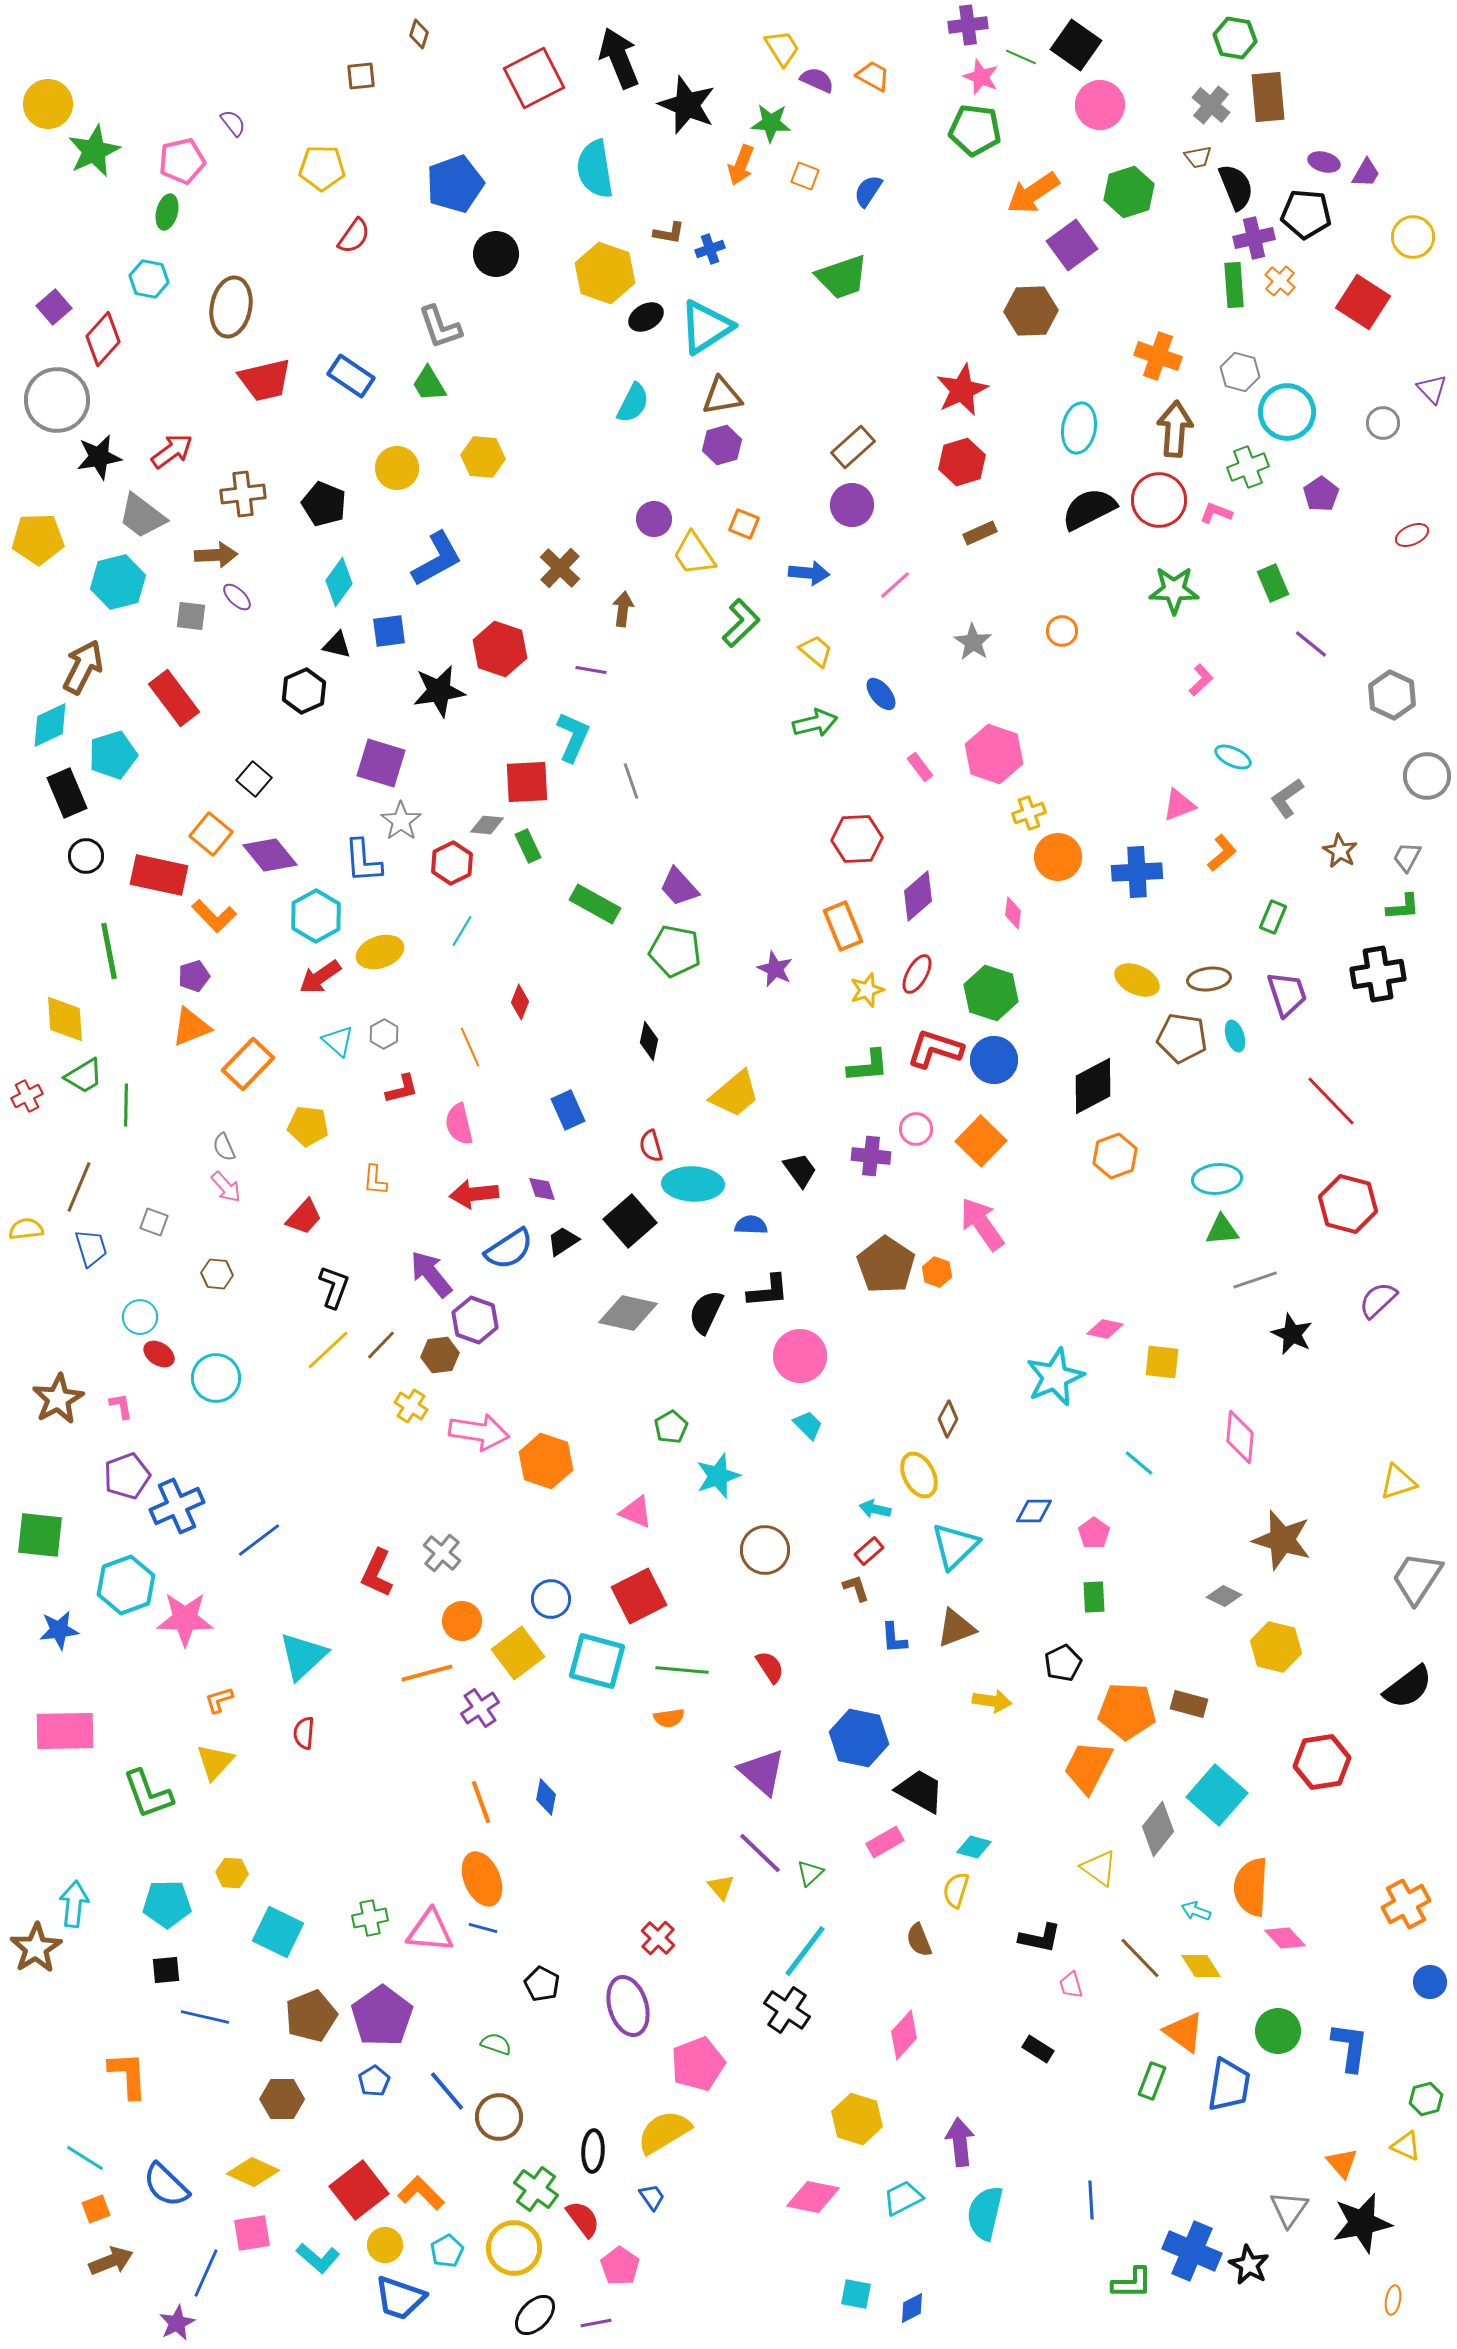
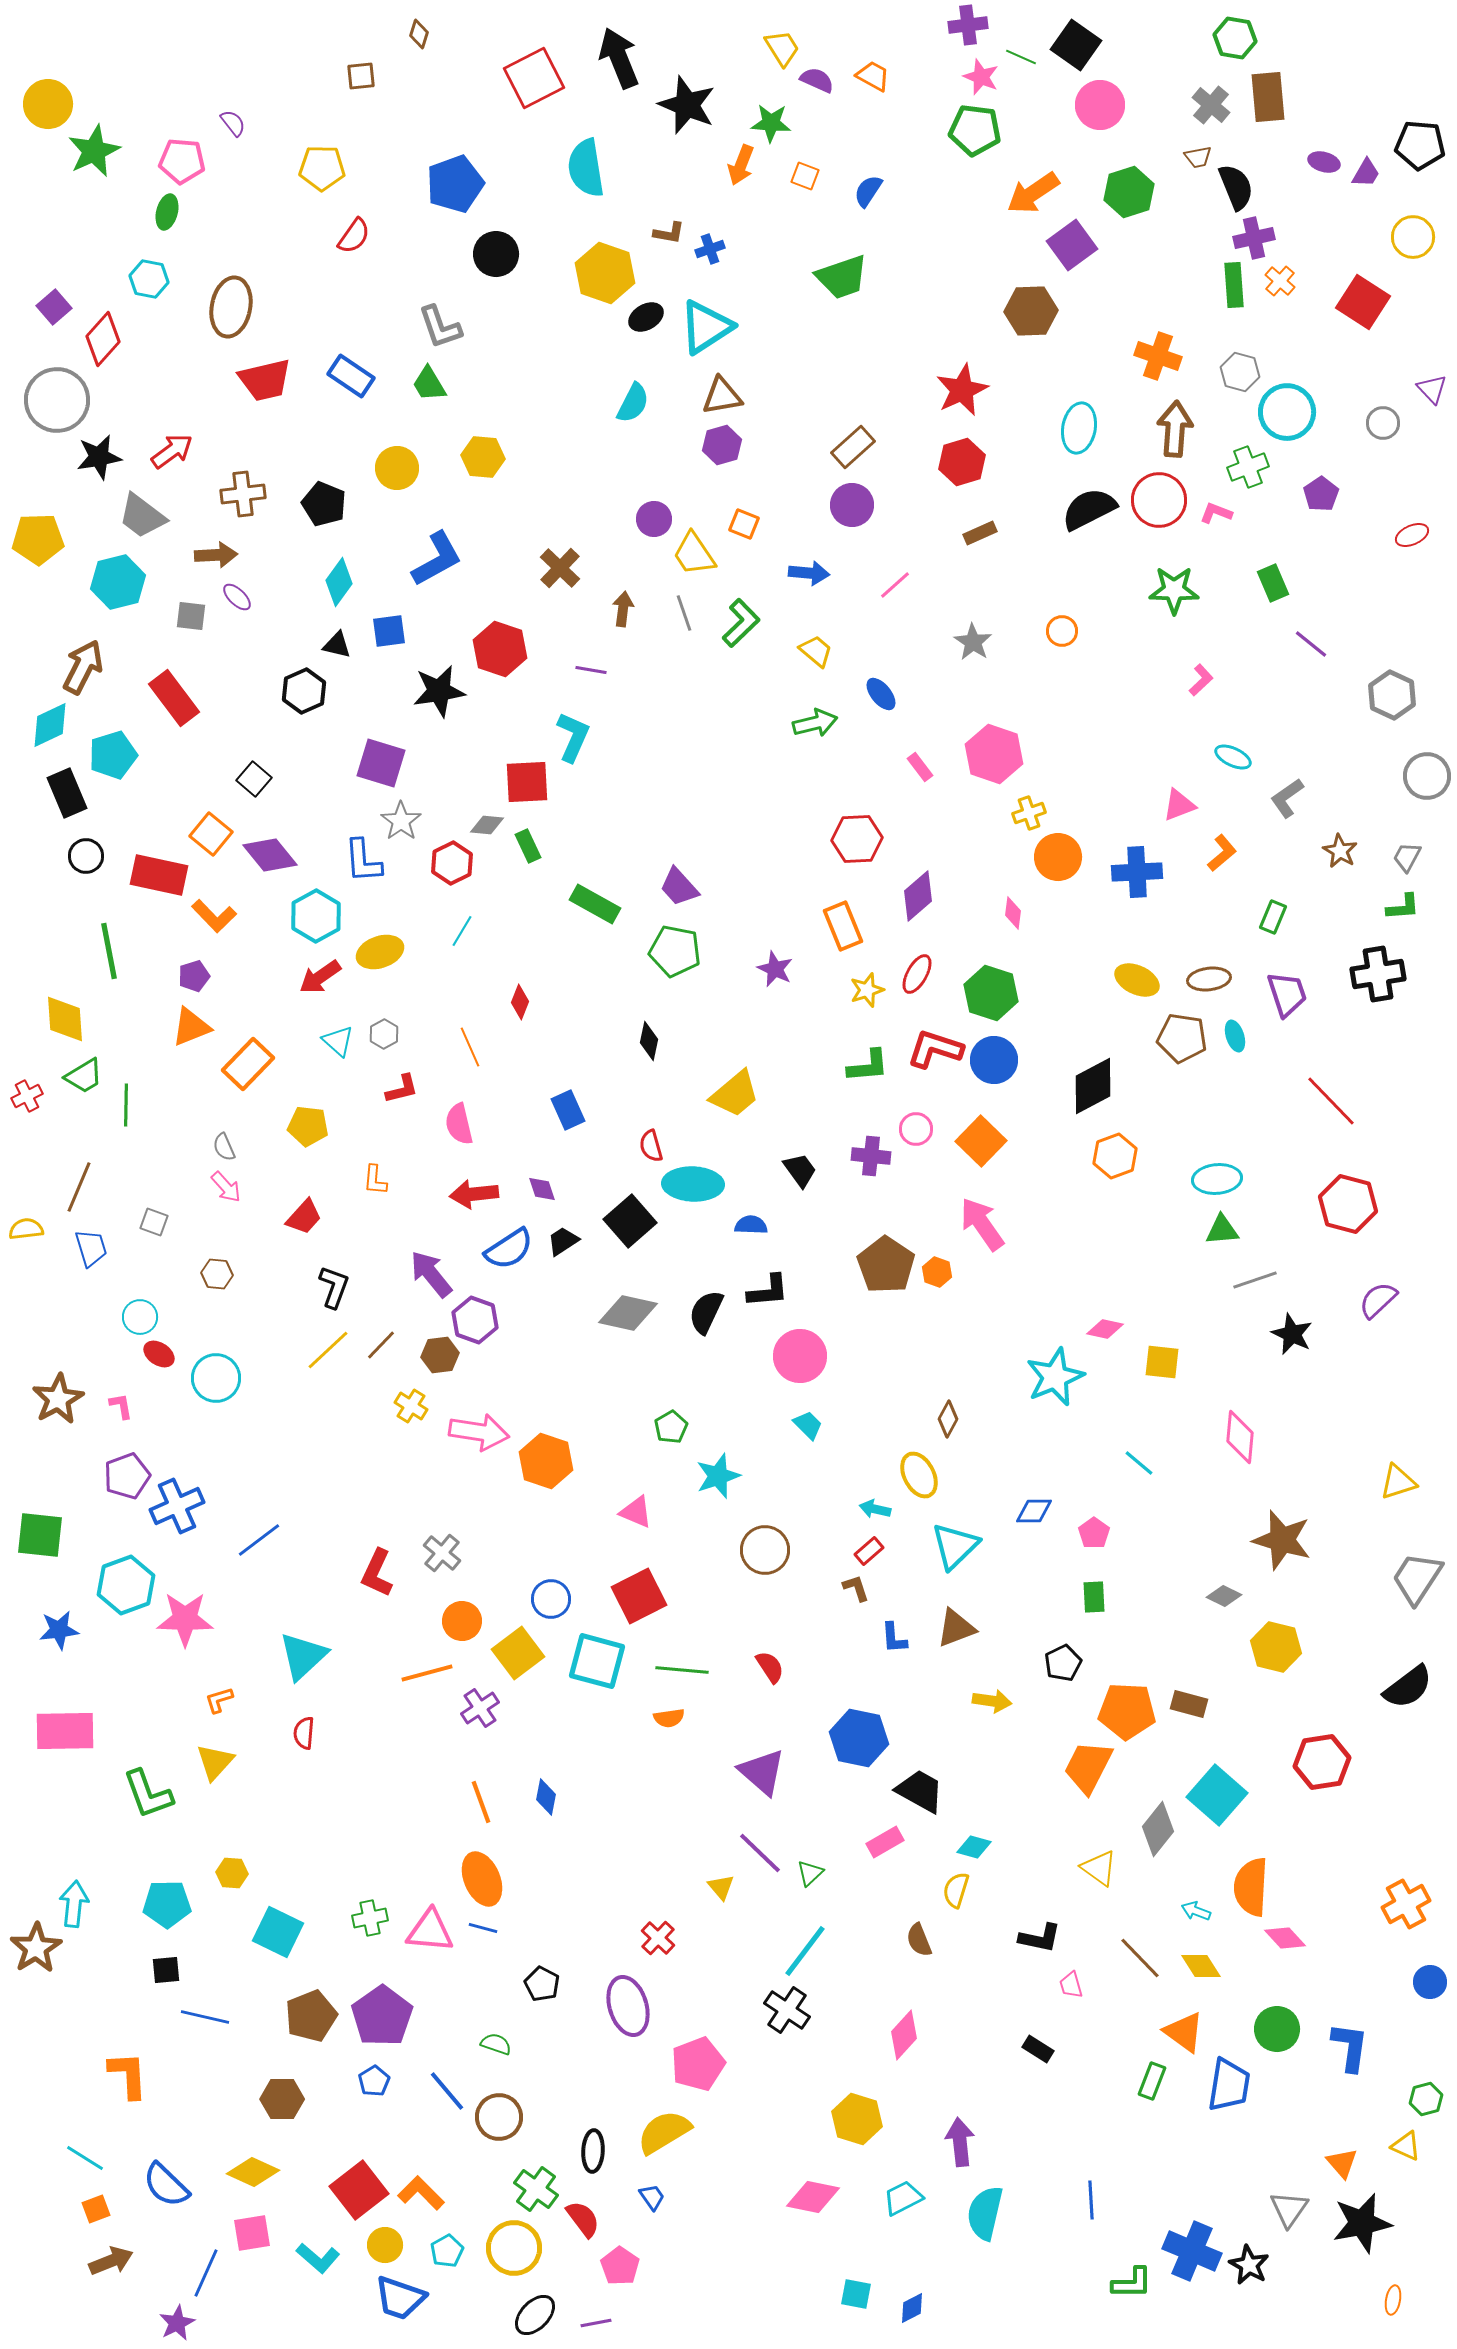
pink pentagon at (182, 161): rotated 18 degrees clockwise
cyan semicircle at (595, 169): moved 9 px left, 1 px up
black pentagon at (1306, 214): moved 114 px right, 69 px up
gray line at (631, 781): moved 53 px right, 168 px up
green circle at (1278, 2031): moved 1 px left, 2 px up
